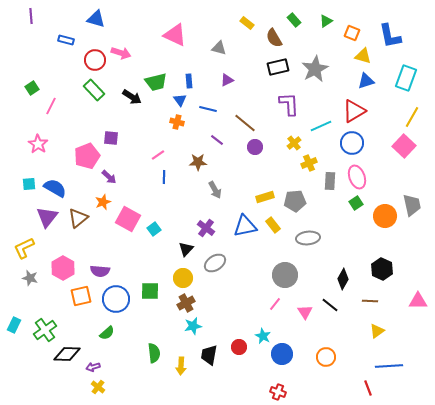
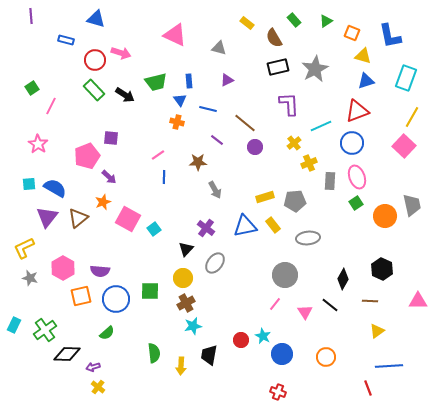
black arrow at (132, 97): moved 7 px left, 2 px up
red triangle at (354, 111): moved 3 px right; rotated 10 degrees clockwise
gray ellipse at (215, 263): rotated 20 degrees counterclockwise
red circle at (239, 347): moved 2 px right, 7 px up
